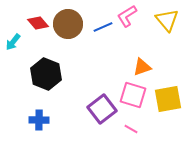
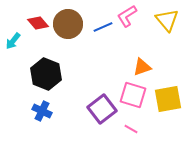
cyan arrow: moved 1 px up
blue cross: moved 3 px right, 9 px up; rotated 24 degrees clockwise
